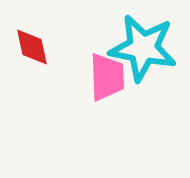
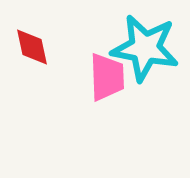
cyan star: moved 2 px right
